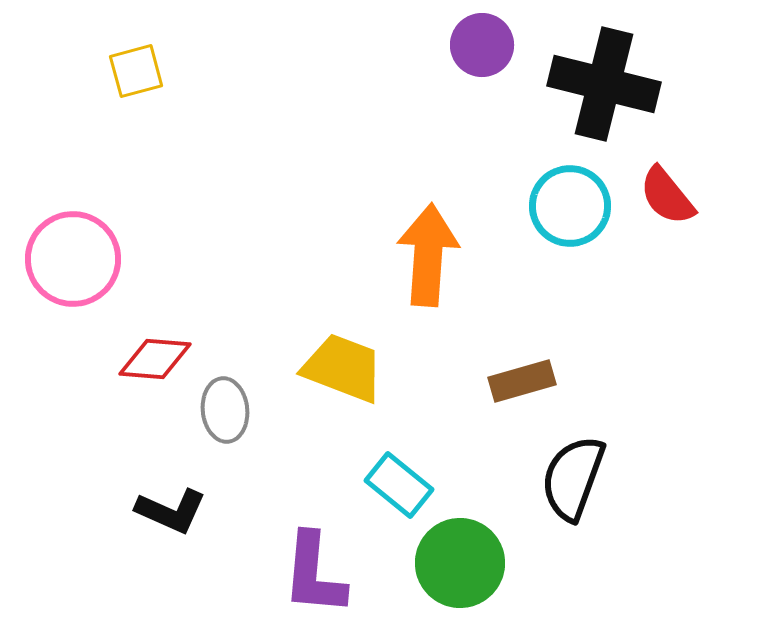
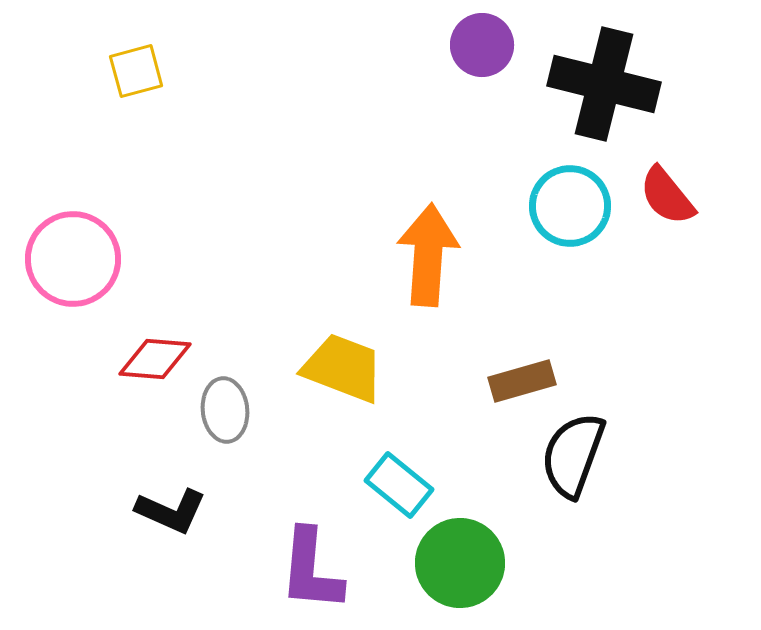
black semicircle: moved 23 px up
purple L-shape: moved 3 px left, 4 px up
